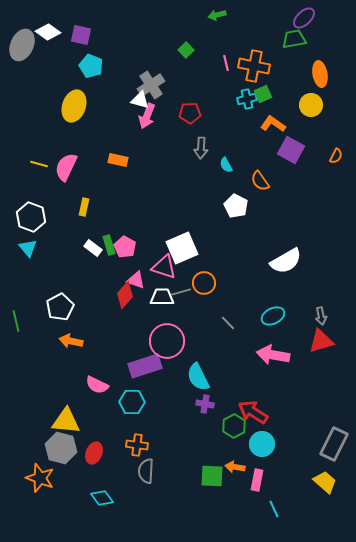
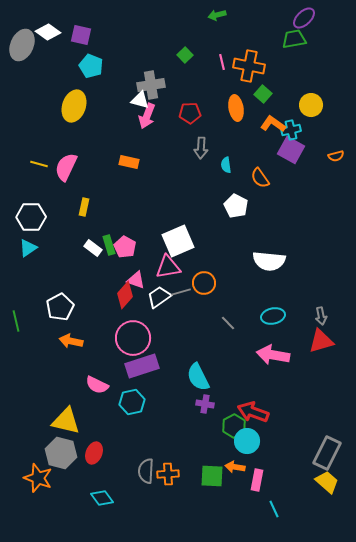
green square at (186, 50): moved 1 px left, 5 px down
pink line at (226, 63): moved 4 px left, 1 px up
orange cross at (254, 66): moved 5 px left
orange ellipse at (320, 74): moved 84 px left, 34 px down
gray cross at (151, 85): rotated 24 degrees clockwise
green square at (263, 94): rotated 24 degrees counterclockwise
cyan cross at (247, 99): moved 44 px right, 31 px down
orange semicircle at (336, 156): rotated 49 degrees clockwise
orange rectangle at (118, 160): moved 11 px right, 2 px down
cyan semicircle at (226, 165): rotated 21 degrees clockwise
orange semicircle at (260, 181): moved 3 px up
white hexagon at (31, 217): rotated 20 degrees counterclockwise
cyan triangle at (28, 248): rotated 36 degrees clockwise
white square at (182, 248): moved 4 px left, 7 px up
white semicircle at (286, 261): moved 17 px left; rotated 36 degrees clockwise
pink triangle at (164, 267): moved 4 px right; rotated 28 degrees counterclockwise
white trapezoid at (162, 297): moved 3 px left; rotated 35 degrees counterclockwise
cyan ellipse at (273, 316): rotated 15 degrees clockwise
pink circle at (167, 341): moved 34 px left, 3 px up
purple rectangle at (145, 366): moved 3 px left
cyan hexagon at (132, 402): rotated 15 degrees counterclockwise
red arrow at (253, 412): rotated 12 degrees counterclockwise
yellow triangle at (66, 421): rotated 8 degrees clockwise
cyan circle at (262, 444): moved 15 px left, 3 px up
gray rectangle at (334, 444): moved 7 px left, 9 px down
orange cross at (137, 445): moved 31 px right, 29 px down; rotated 10 degrees counterclockwise
gray hexagon at (61, 448): moved 5 px down
orange star at (40, 478): moved 2 px left
yellow trapezoid at (325, 482): moved 2 px right
